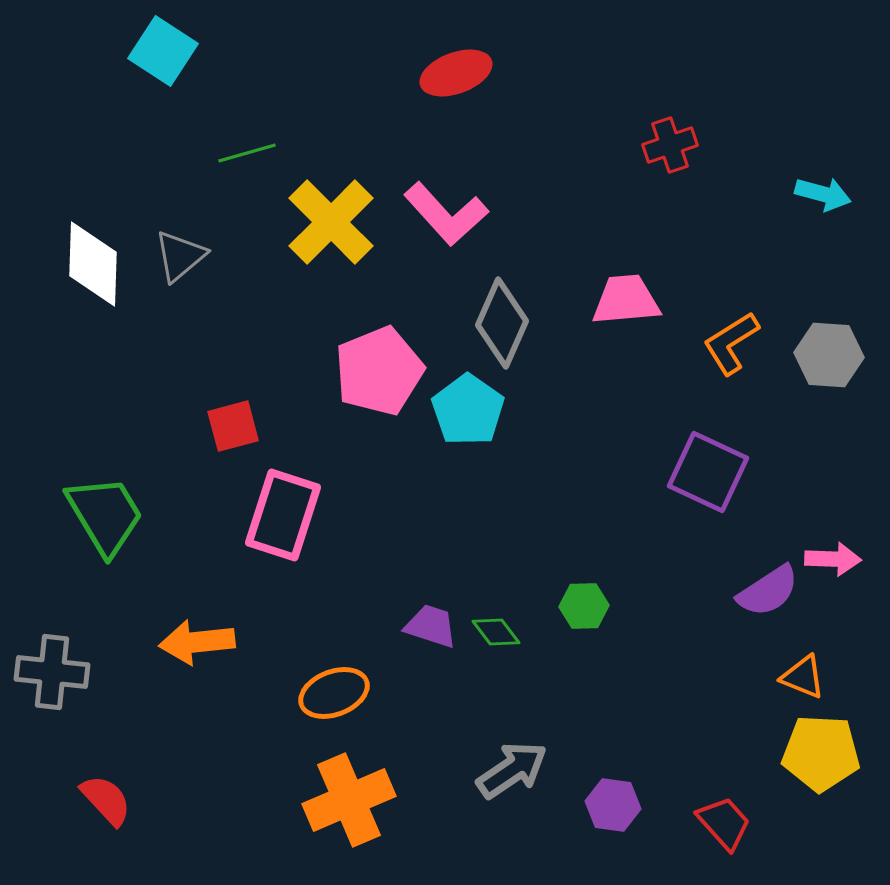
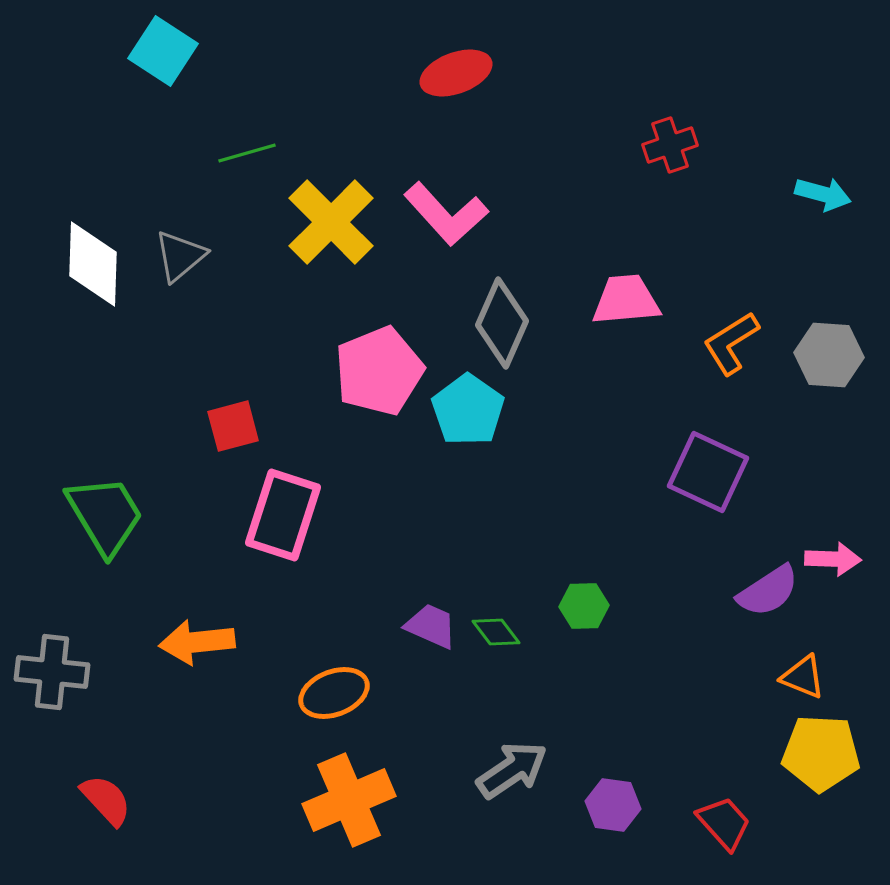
purple trapezoid: rotated 6 degrees clockwise
